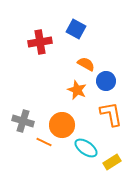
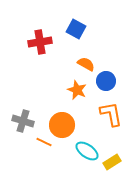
cyan ellipse: moved 1 px right, 3 px down
